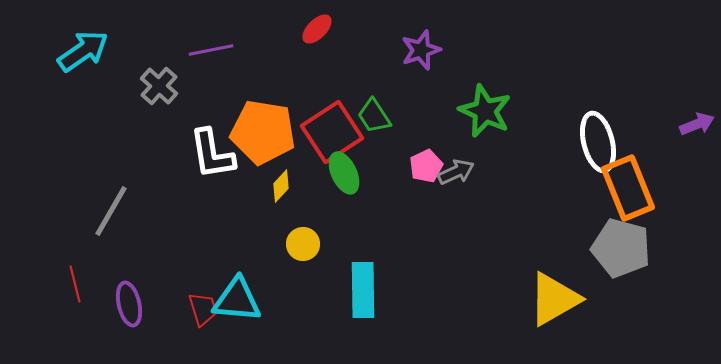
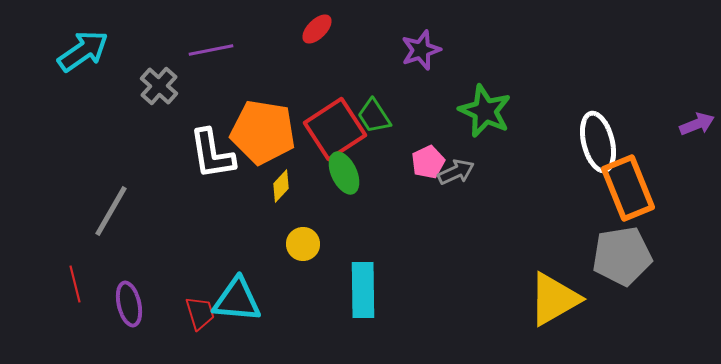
red square: moved 3 px right, 3 px up
pink pentagon: moved 2 px right, 4 px up
gray pentagon: moved 1 px right, 8 px down; rotated 24 degrees counterclockwise
red trapezoid: moved 3 px left, 4 px down
